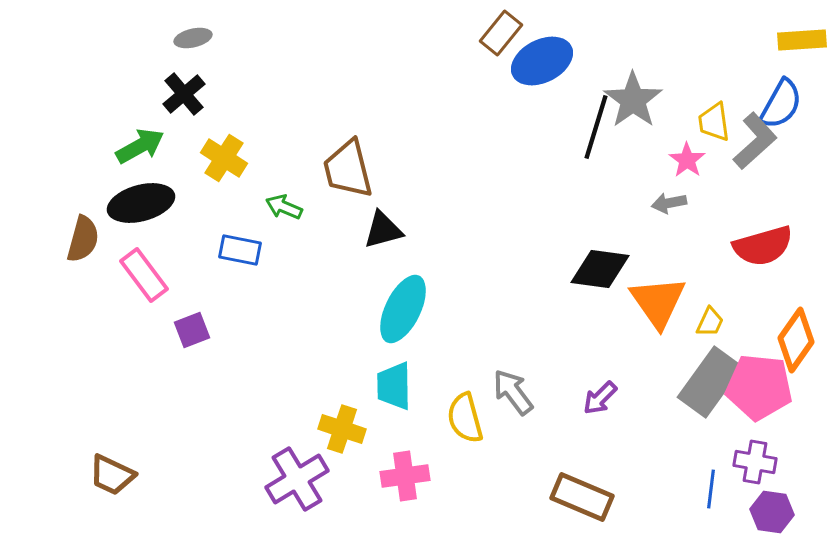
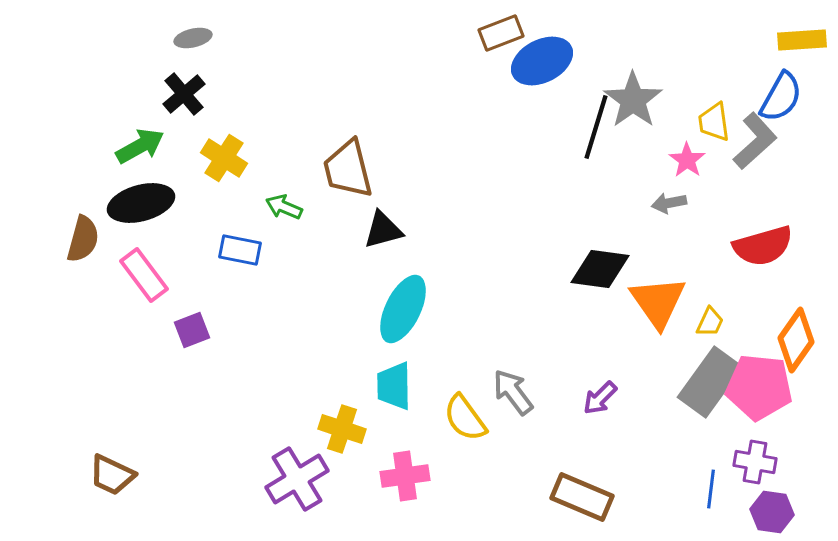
brown rectangle at (501, 33): rotated 30 degrees clockwise
blue semicircle at (781, 104): moved 7 px up
yellow semicircle at (465, 418): rotated 21 degrees counterclockwise
